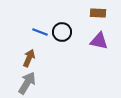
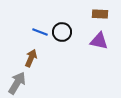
brown rectangle: moved 2 px right, 1 px down
brown arrow: moved 2 px right
gray arrow: moved 10 px left
